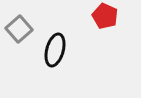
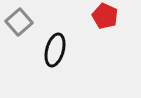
gray square: moved 7 px up
